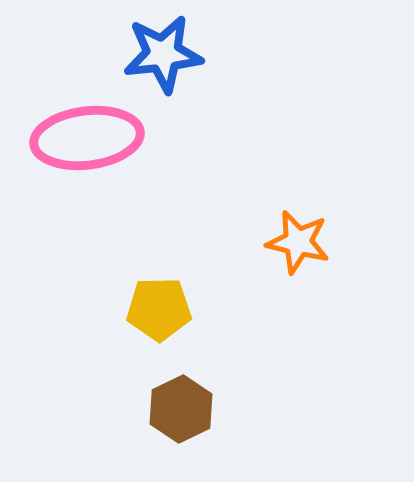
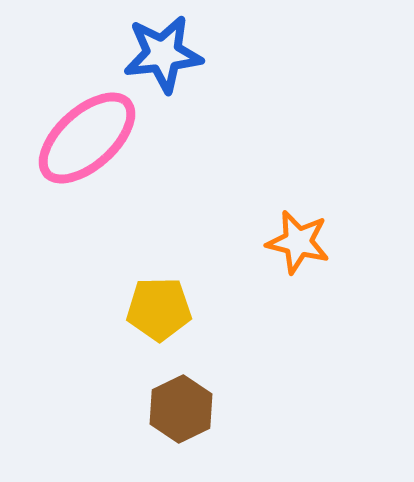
pink ellipse: rotated 35 degrees counterclockwise
